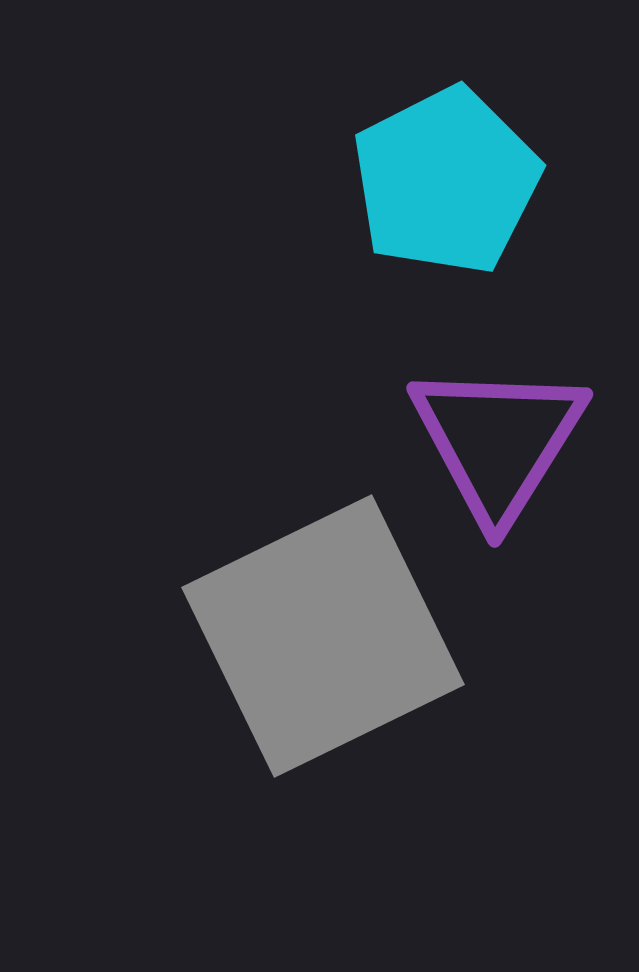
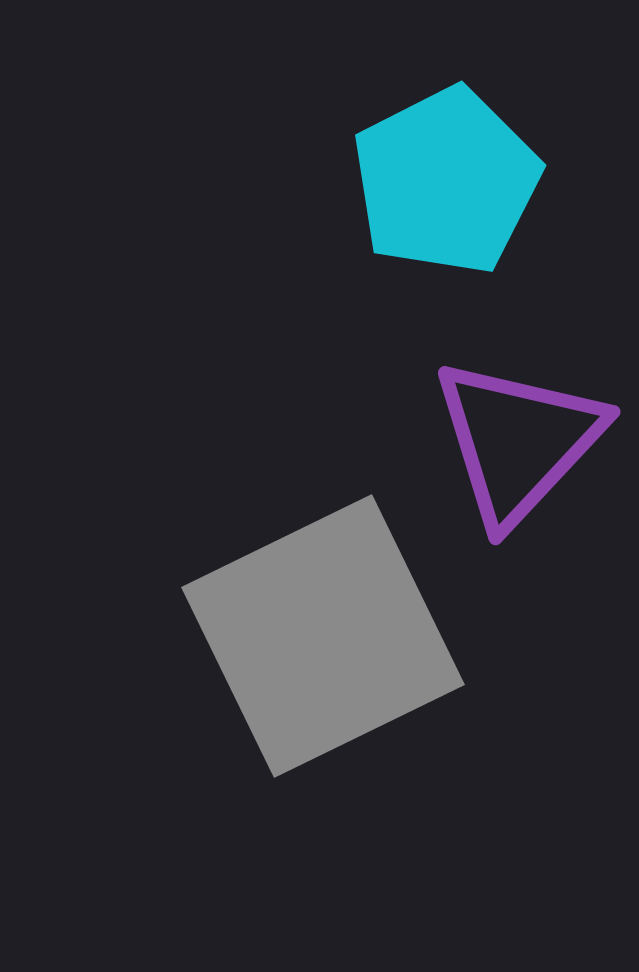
purple triangle: moved 20 px right; rotated 11 degrees clockwise
